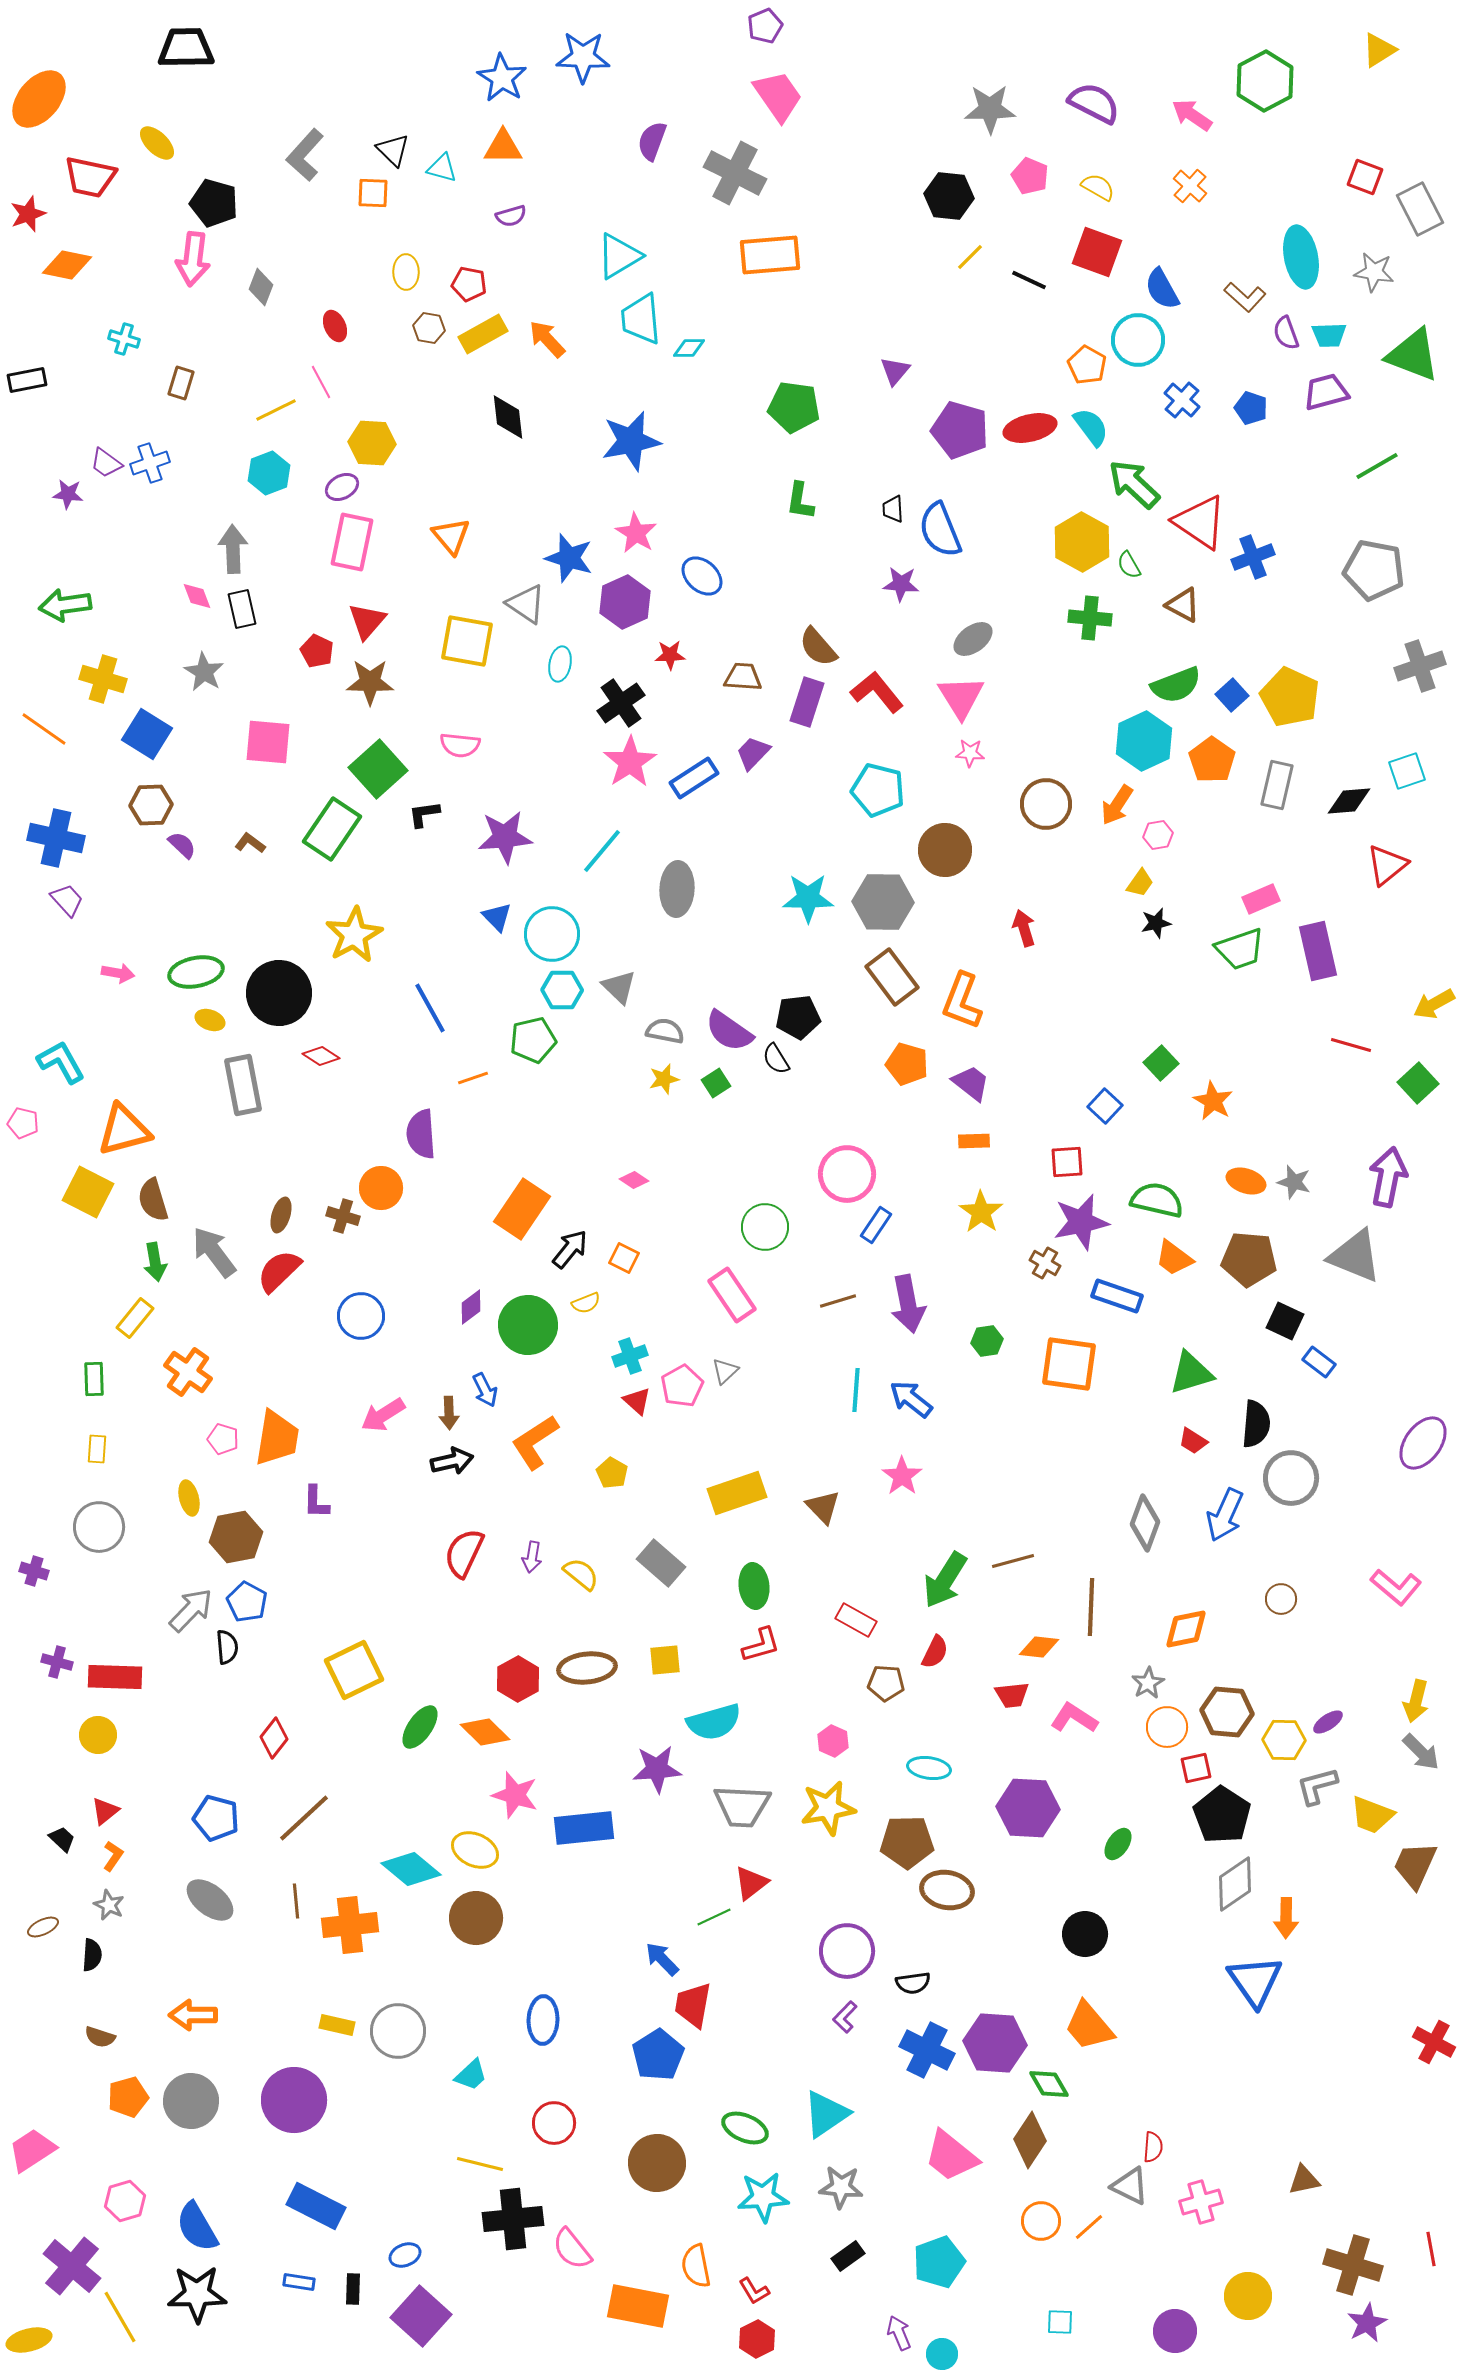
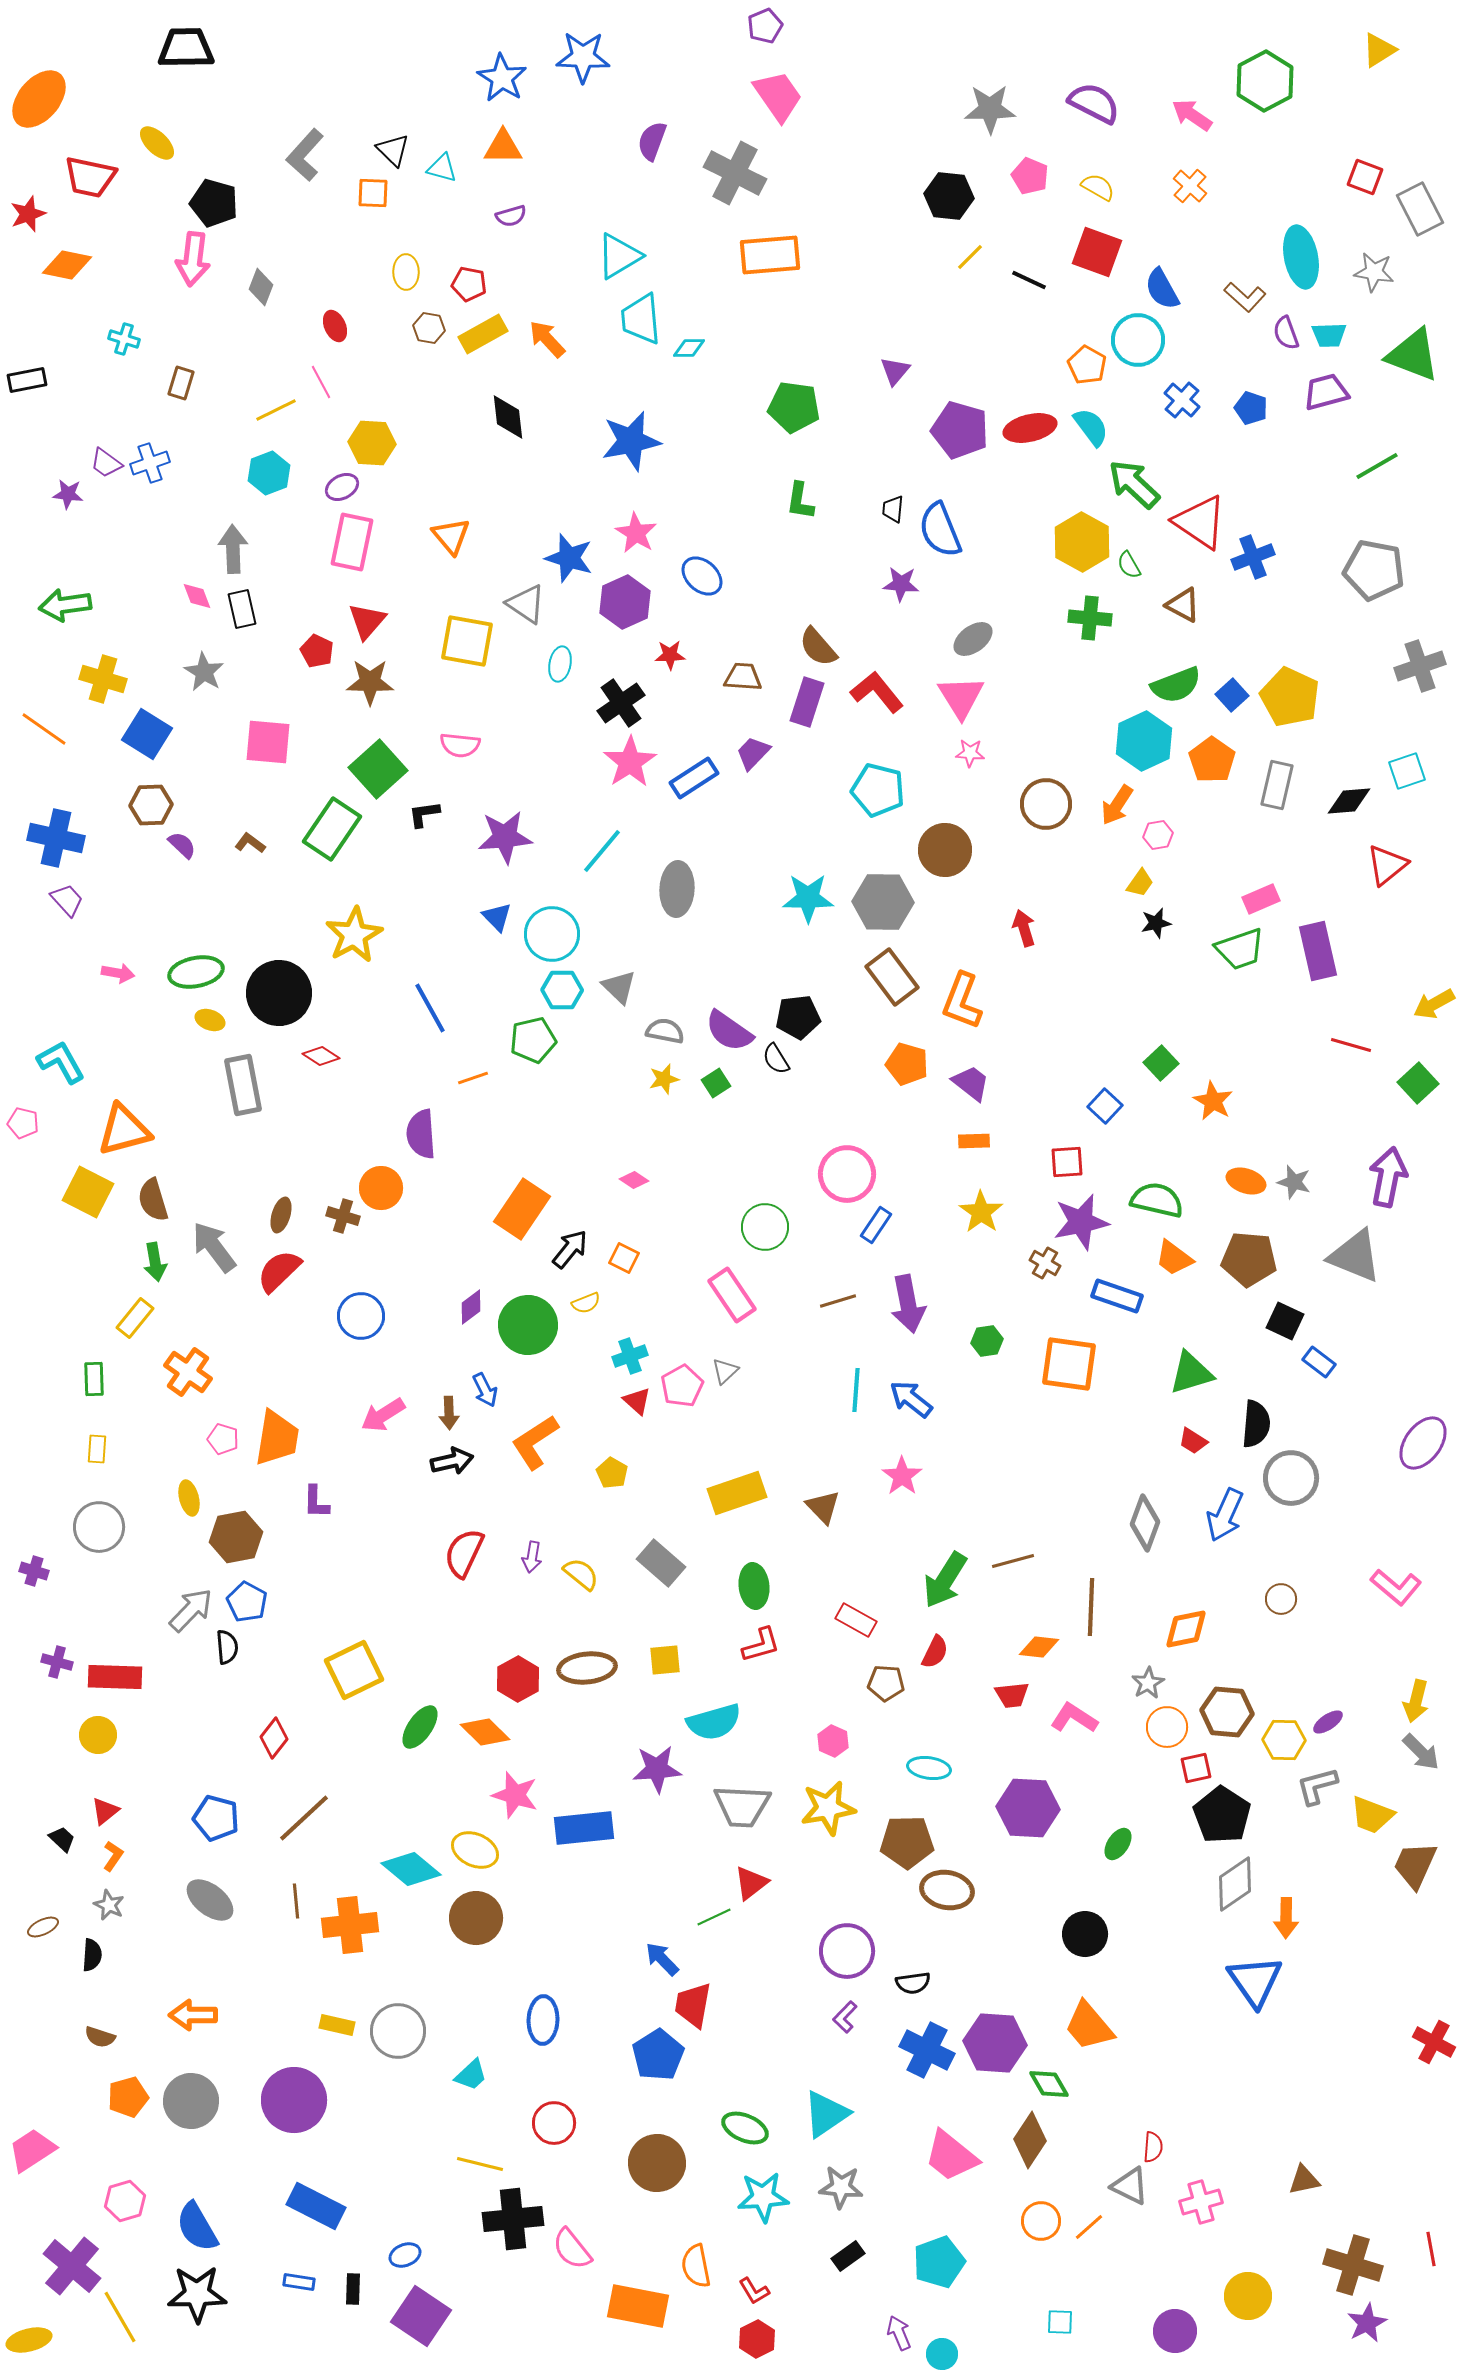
black trapezoid at (893, 509): rotated 8 degrees clockwise
gray arrow at (214, 1252): moved 5 px up
purple square at (421, 2316): rotated 8 degrees counterclockwise
